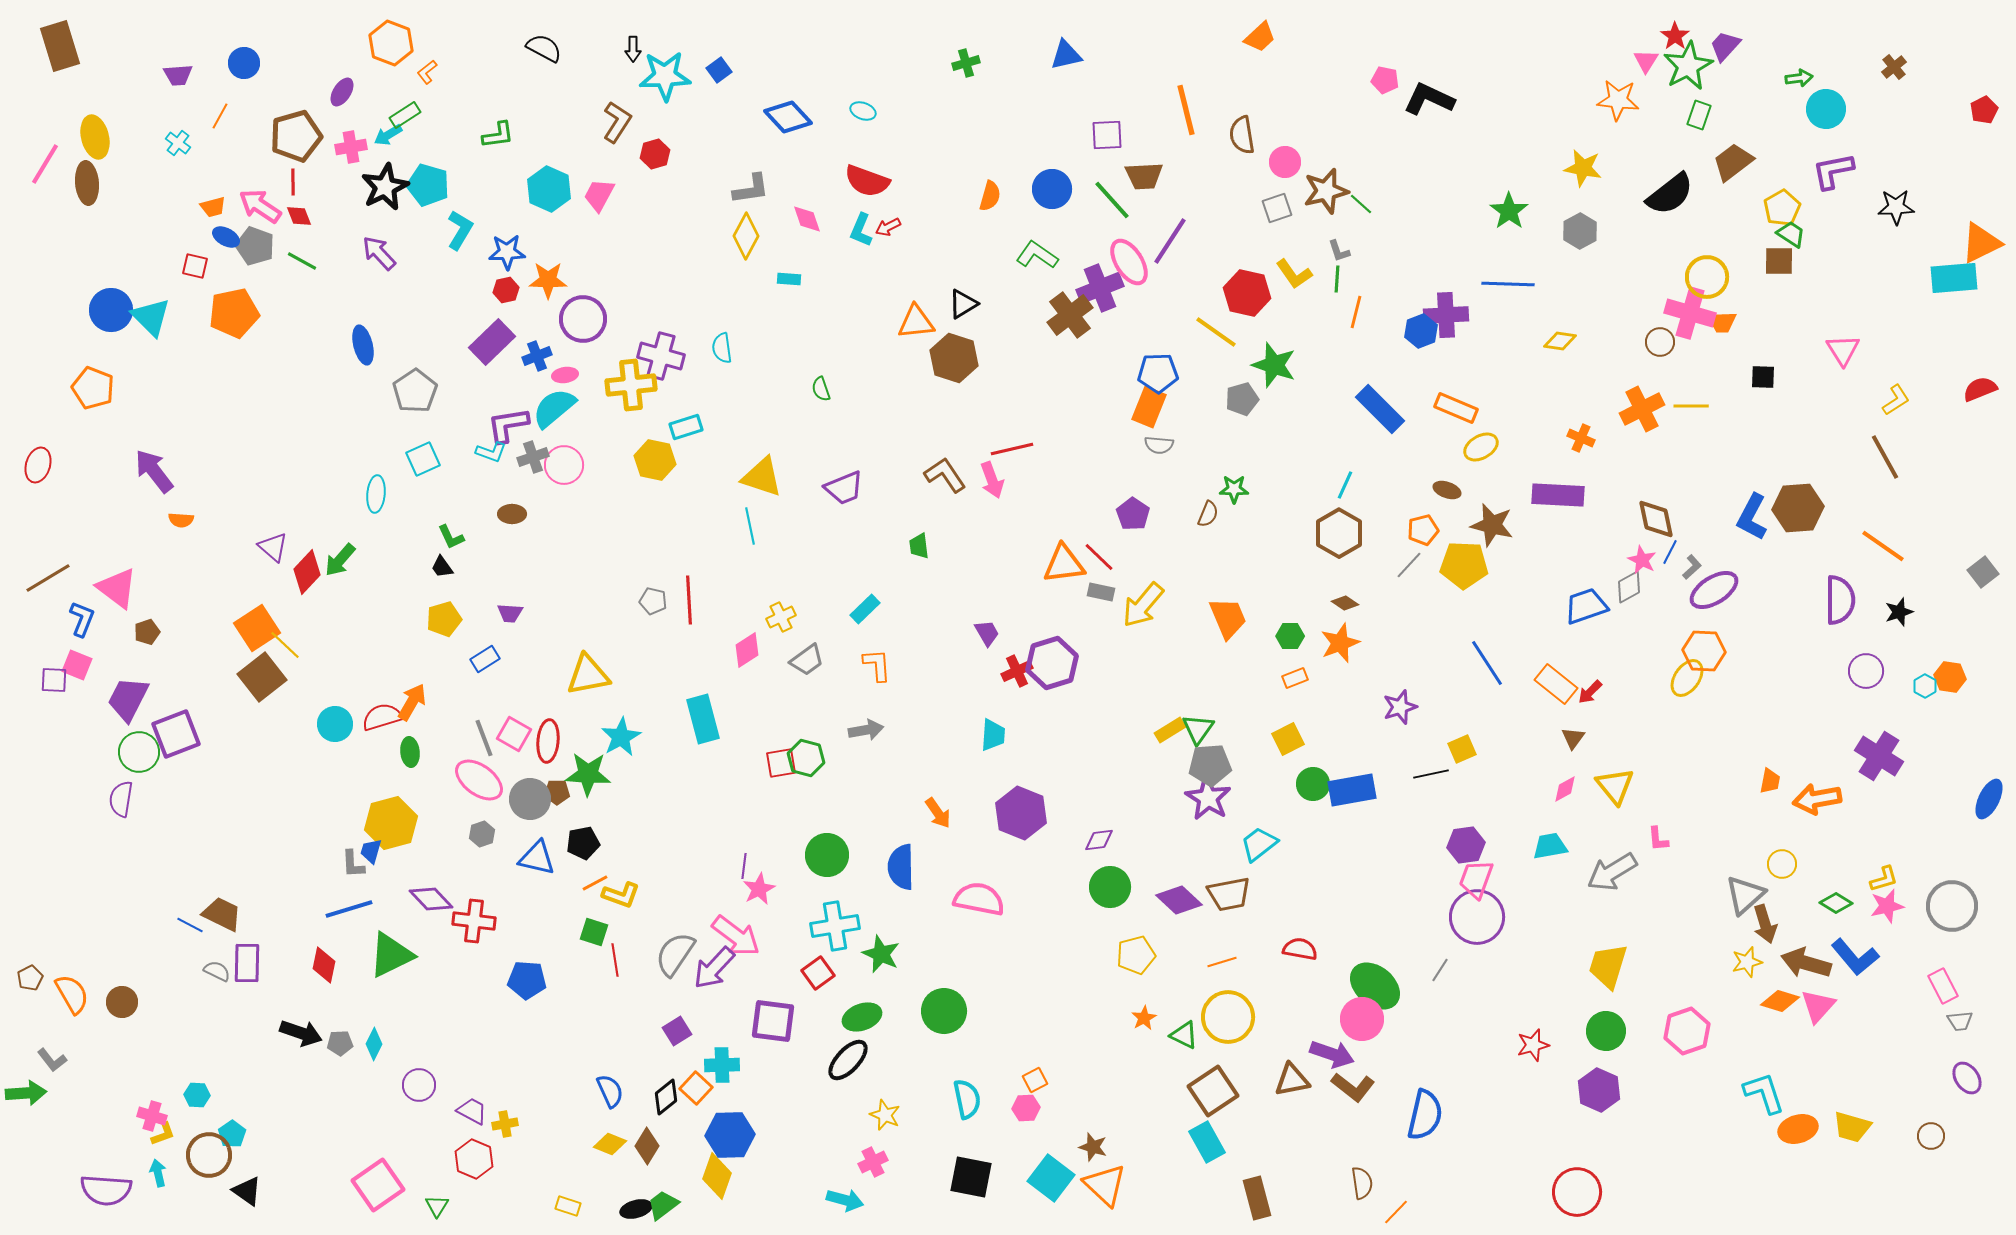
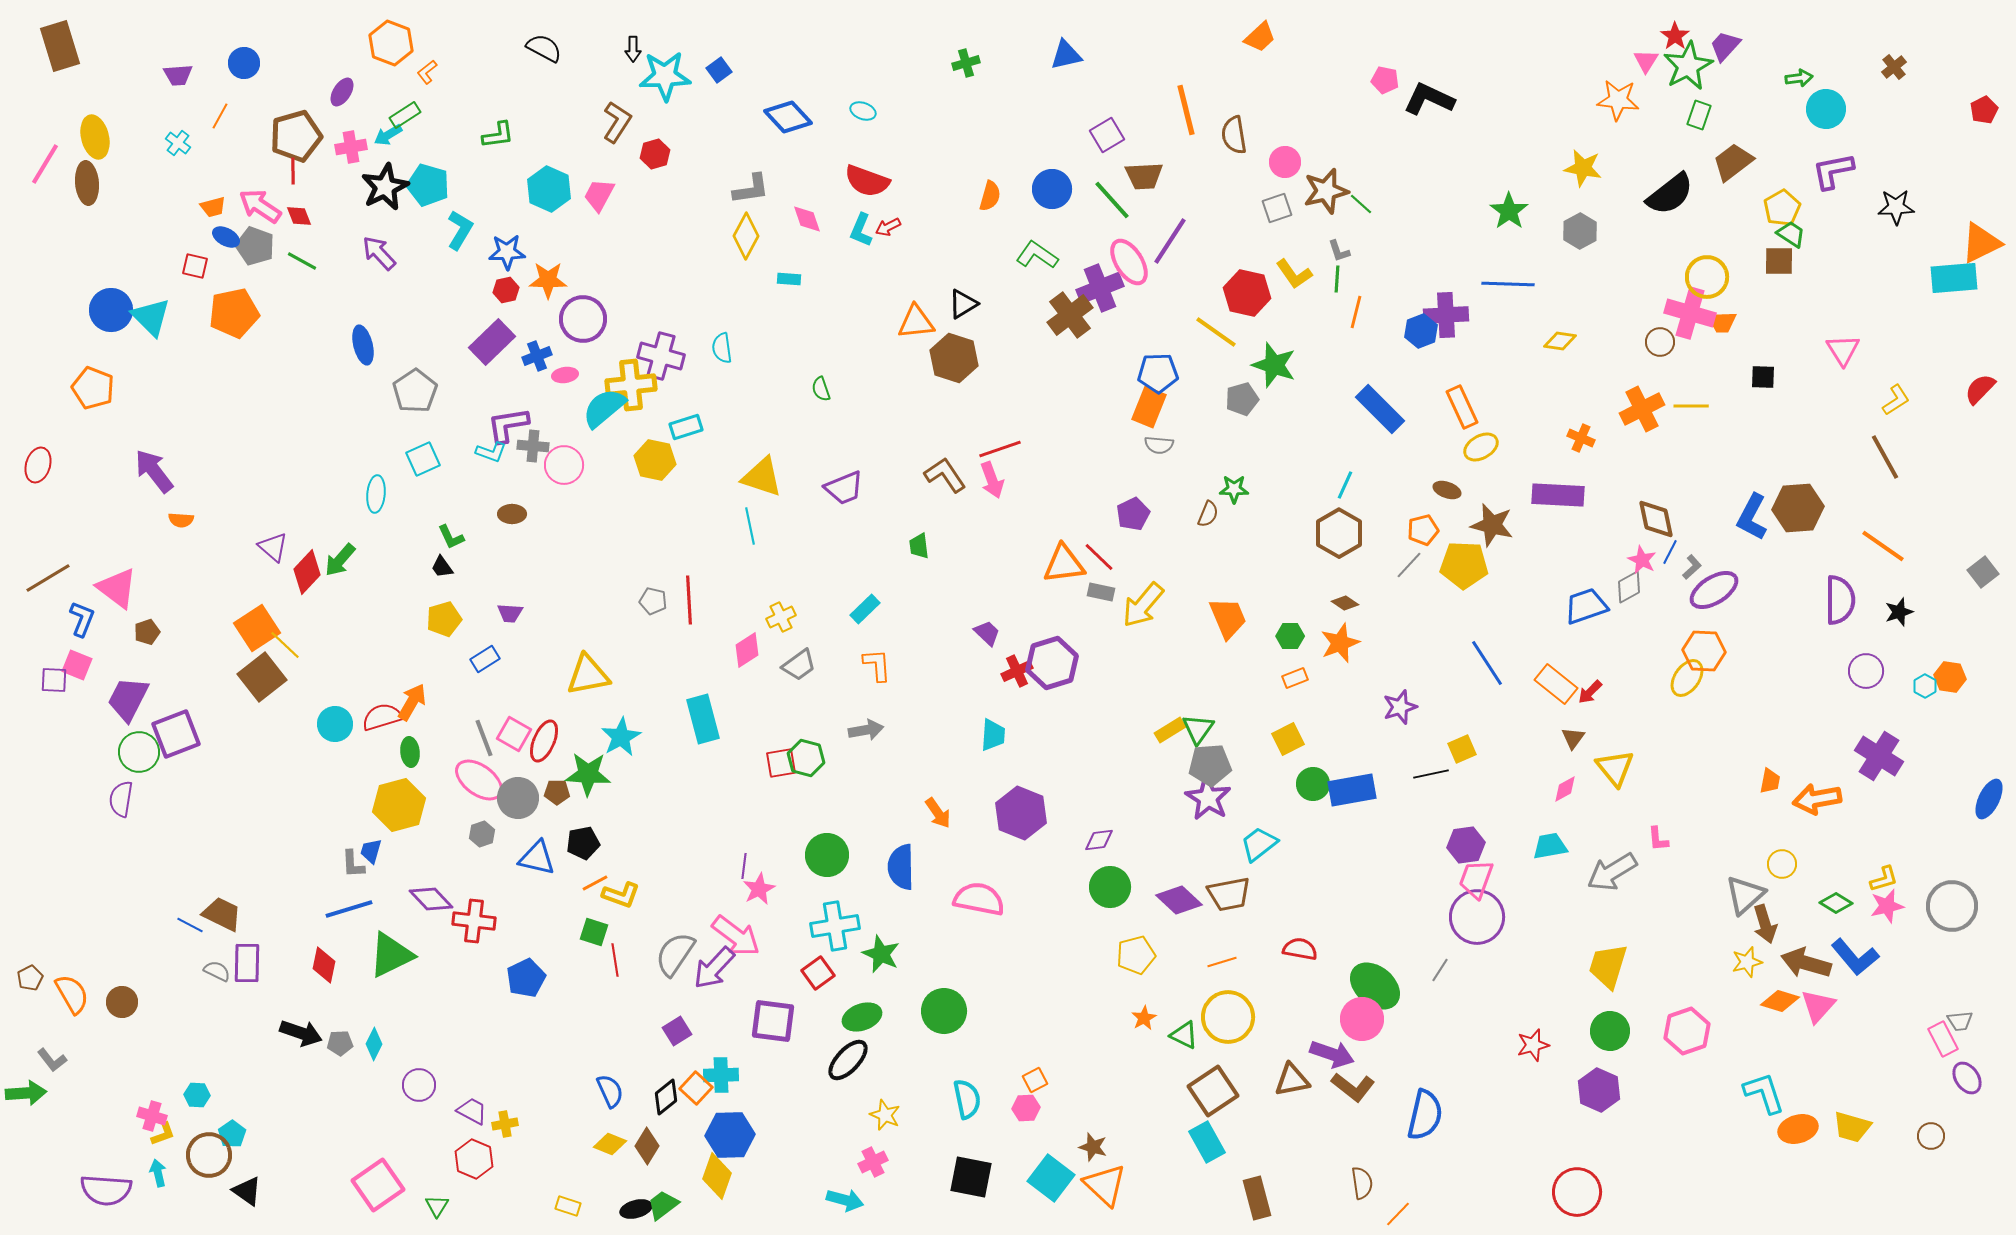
purple square at (1107, 135): rotated 28 degrees counterclockwise
brown semicircle at (1242, 135): moved 8 px left
red line at (293, 182): moved 11 px up
red semicircle at (1980, 389): rotated 24 degrees counterclockwise
cyan semicircle at (554, 408): moved 50 px right
orange rectangle at (1456, 408): moved 6 px right, 1 px up; rotated 42 degrees clockwise
red line at (1012, 449): moved 12 px left; rotated 6 degrees counterclockwise
gray cross at (533, 457): moved 11 px up; rotated 24 degrees clockwise
purple pentagon at (1133, 514): rotated 12 degrees clockwise
purple trapezoid at (987, 633): rotated 16 degrees counterclockwise
gray trapezoid at (807, 660): moved 8 px left, 5 px down
red ellipse at (548, 741): moved 4 px left; rotated 18 degrees clockwise
yellow triangle at (1615, 786): moved 18 px up
gray circle at (530, 799): moved 12 px left, 1 px up
yellow hexagon at (391, 823): moved 8 px right, 18 px up
blue pentagon at (527, 980): moved 1 px left, 2 px up; rotated 30 degrees counterclockwise
pink rectangle at (1943, 986): moved 53 px down
green circle at (1606, 1031): moved 4 px right
cyan cross at (722, 1065): moved 1 px left, 10 px down
orange line at (1396, 1212): moved 2 px right, 2 px down
